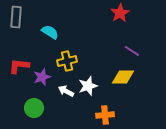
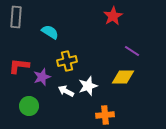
red star: moved 7 px left, 3 px down
green circle: moved 5 px left, 2 px up
